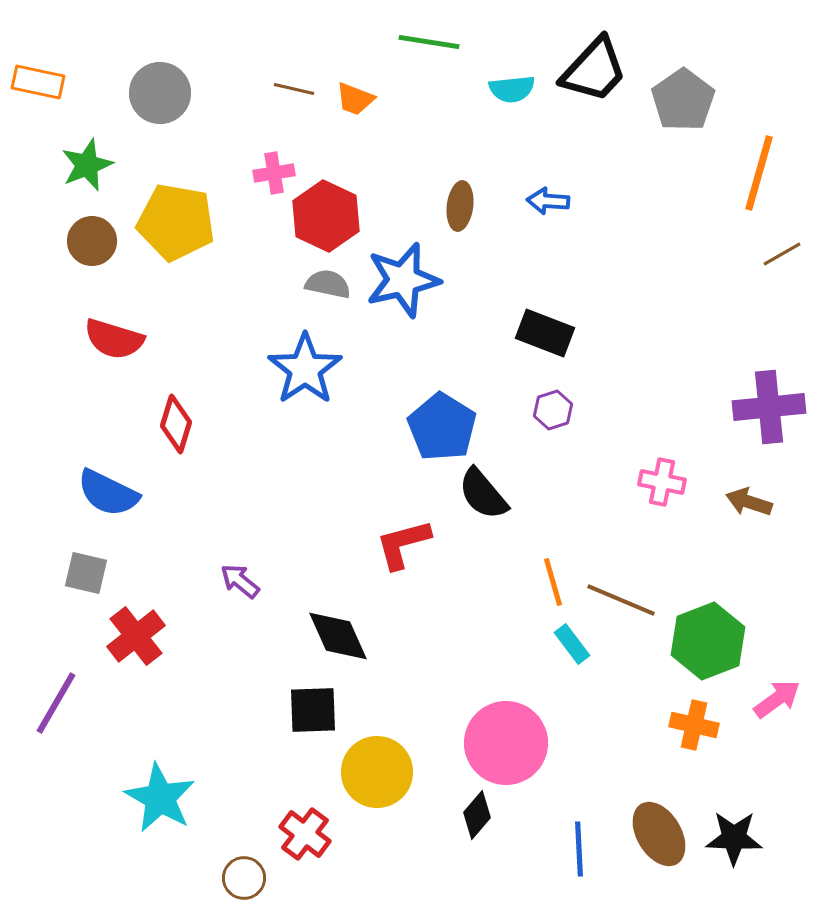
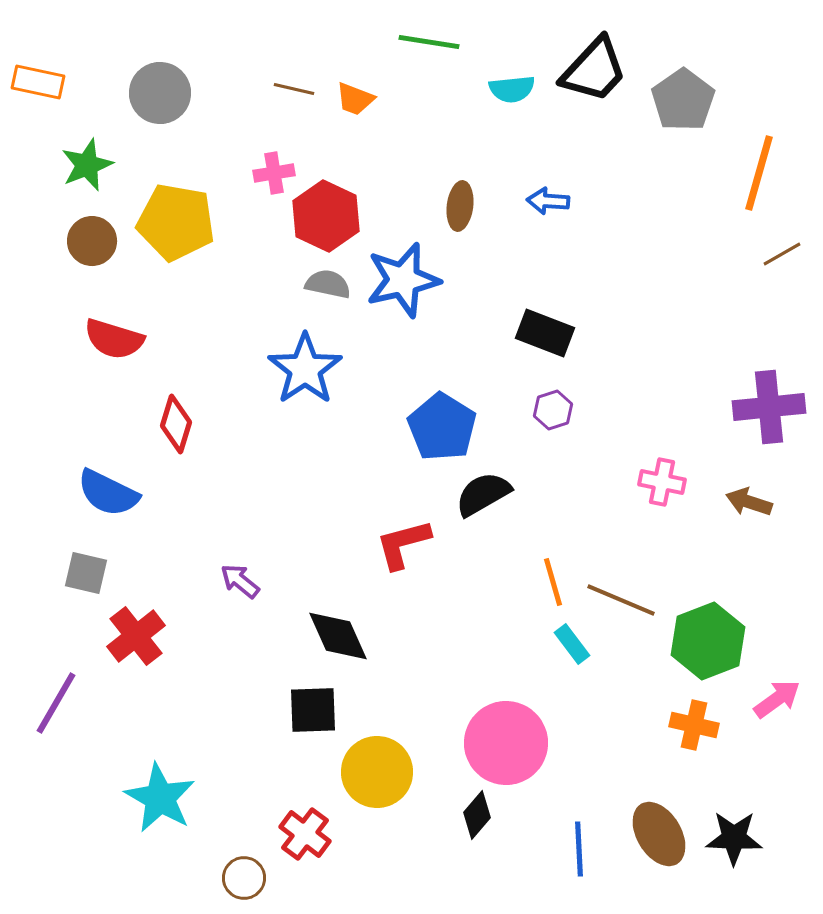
black semicircle at (483, 494): rotated 100 degrees clockwise
